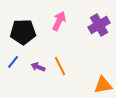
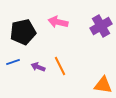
pink arrow: moved 1 px left, 1 px down; rotated 102 degrees counterclockwise
purple cross: moved 2 px right, 1 px down
black pentagon: rotated 10 degrees counterclockwise
blue line: rotated 32 degrees clockwise
orange triangle: rotated 18 degrees clockwise
